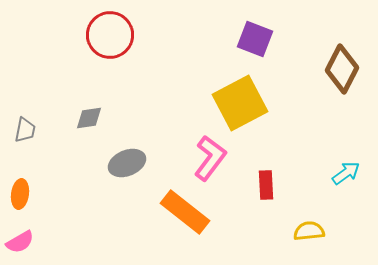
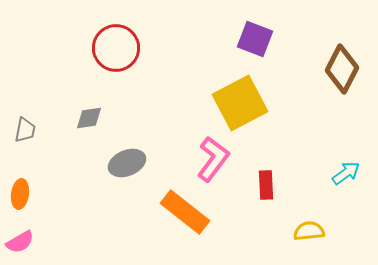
red circle: moved 6 px right, 13 px down
pink L-shape: moved 3 px right, 1 px down
